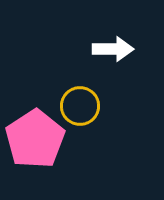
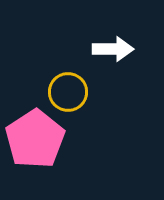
yellow circle: moved 12 px left, 14 px up
